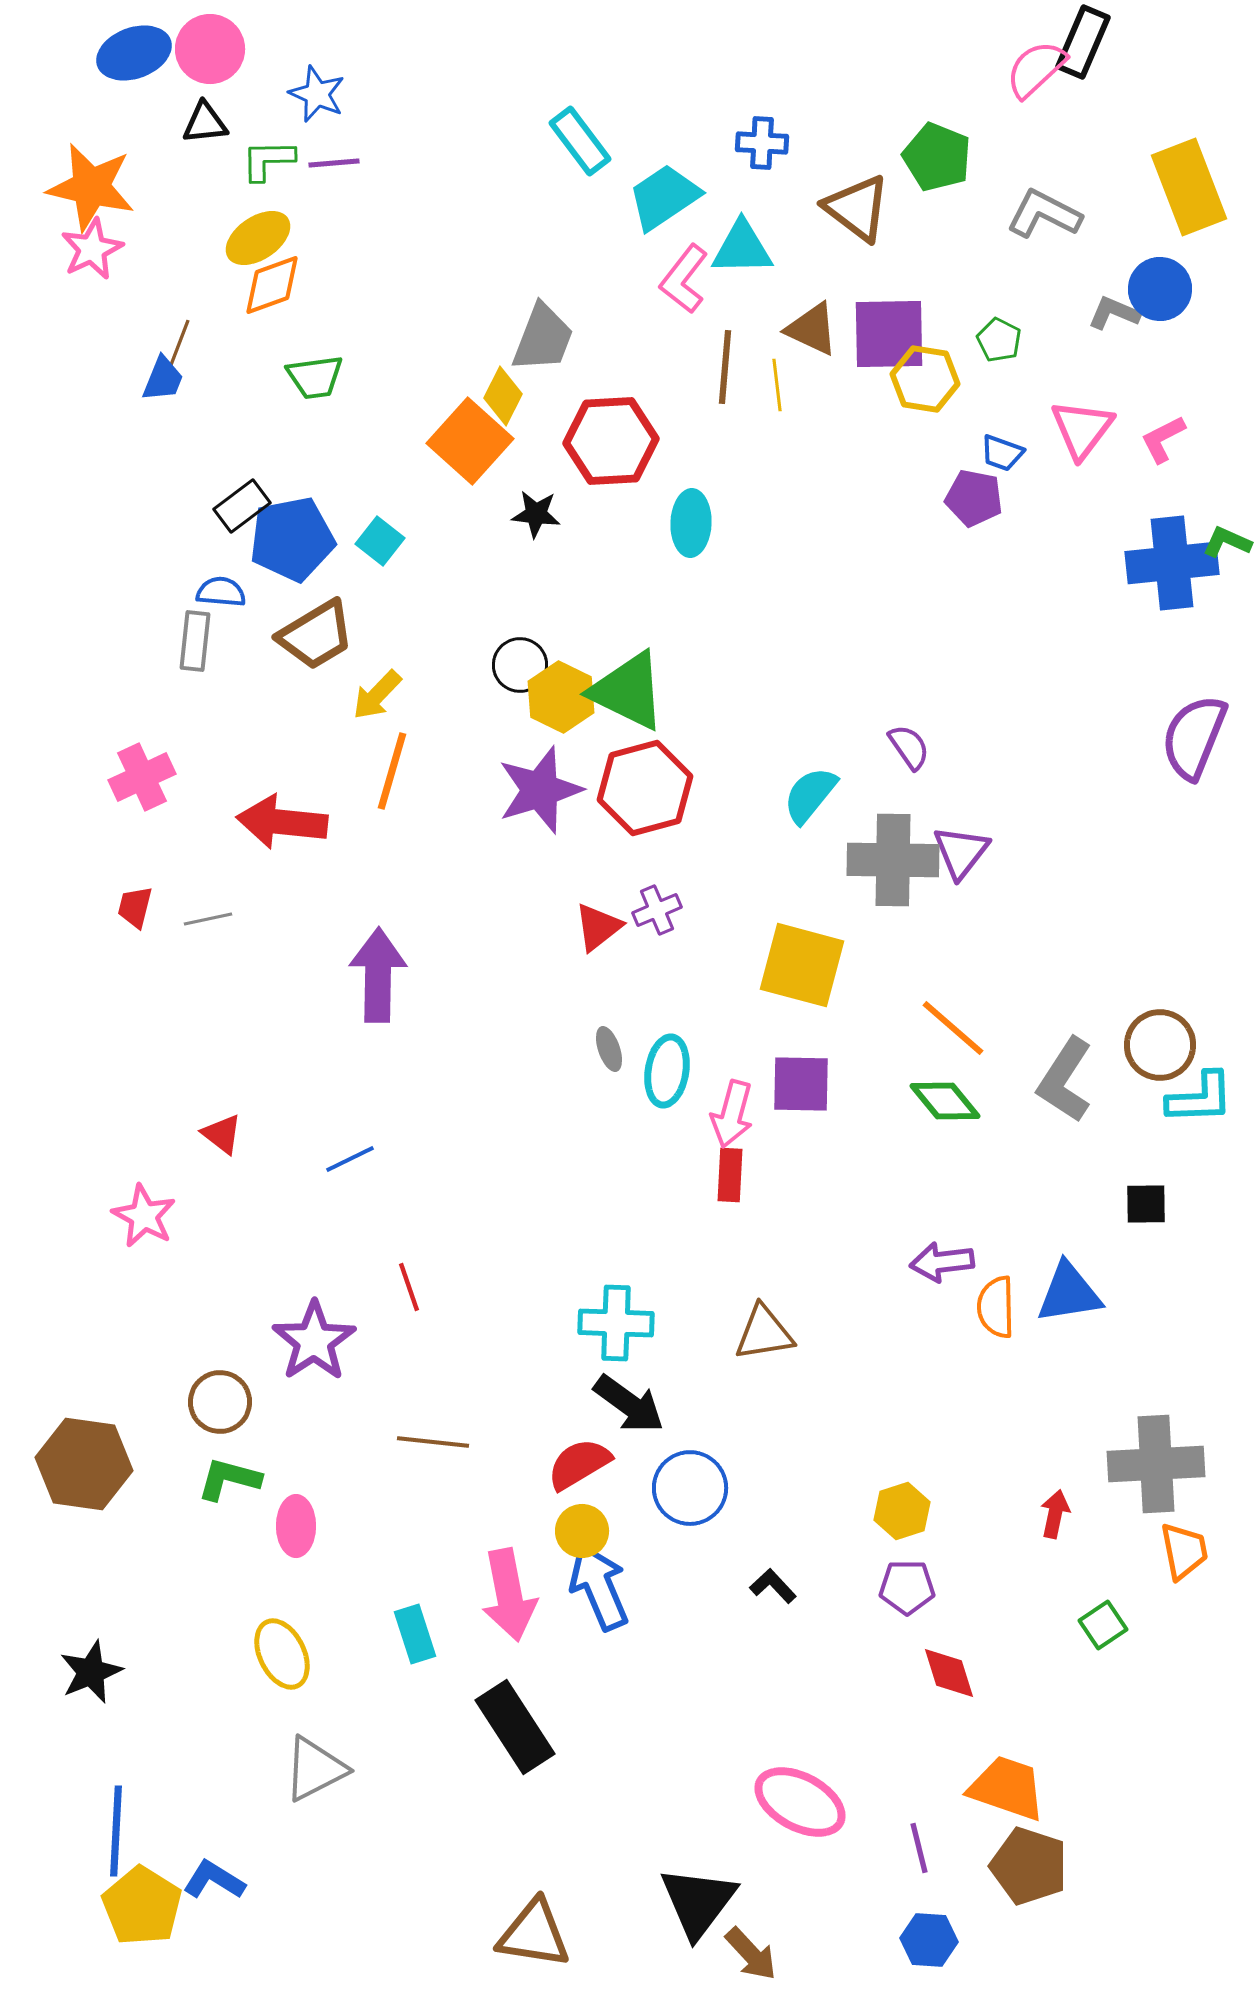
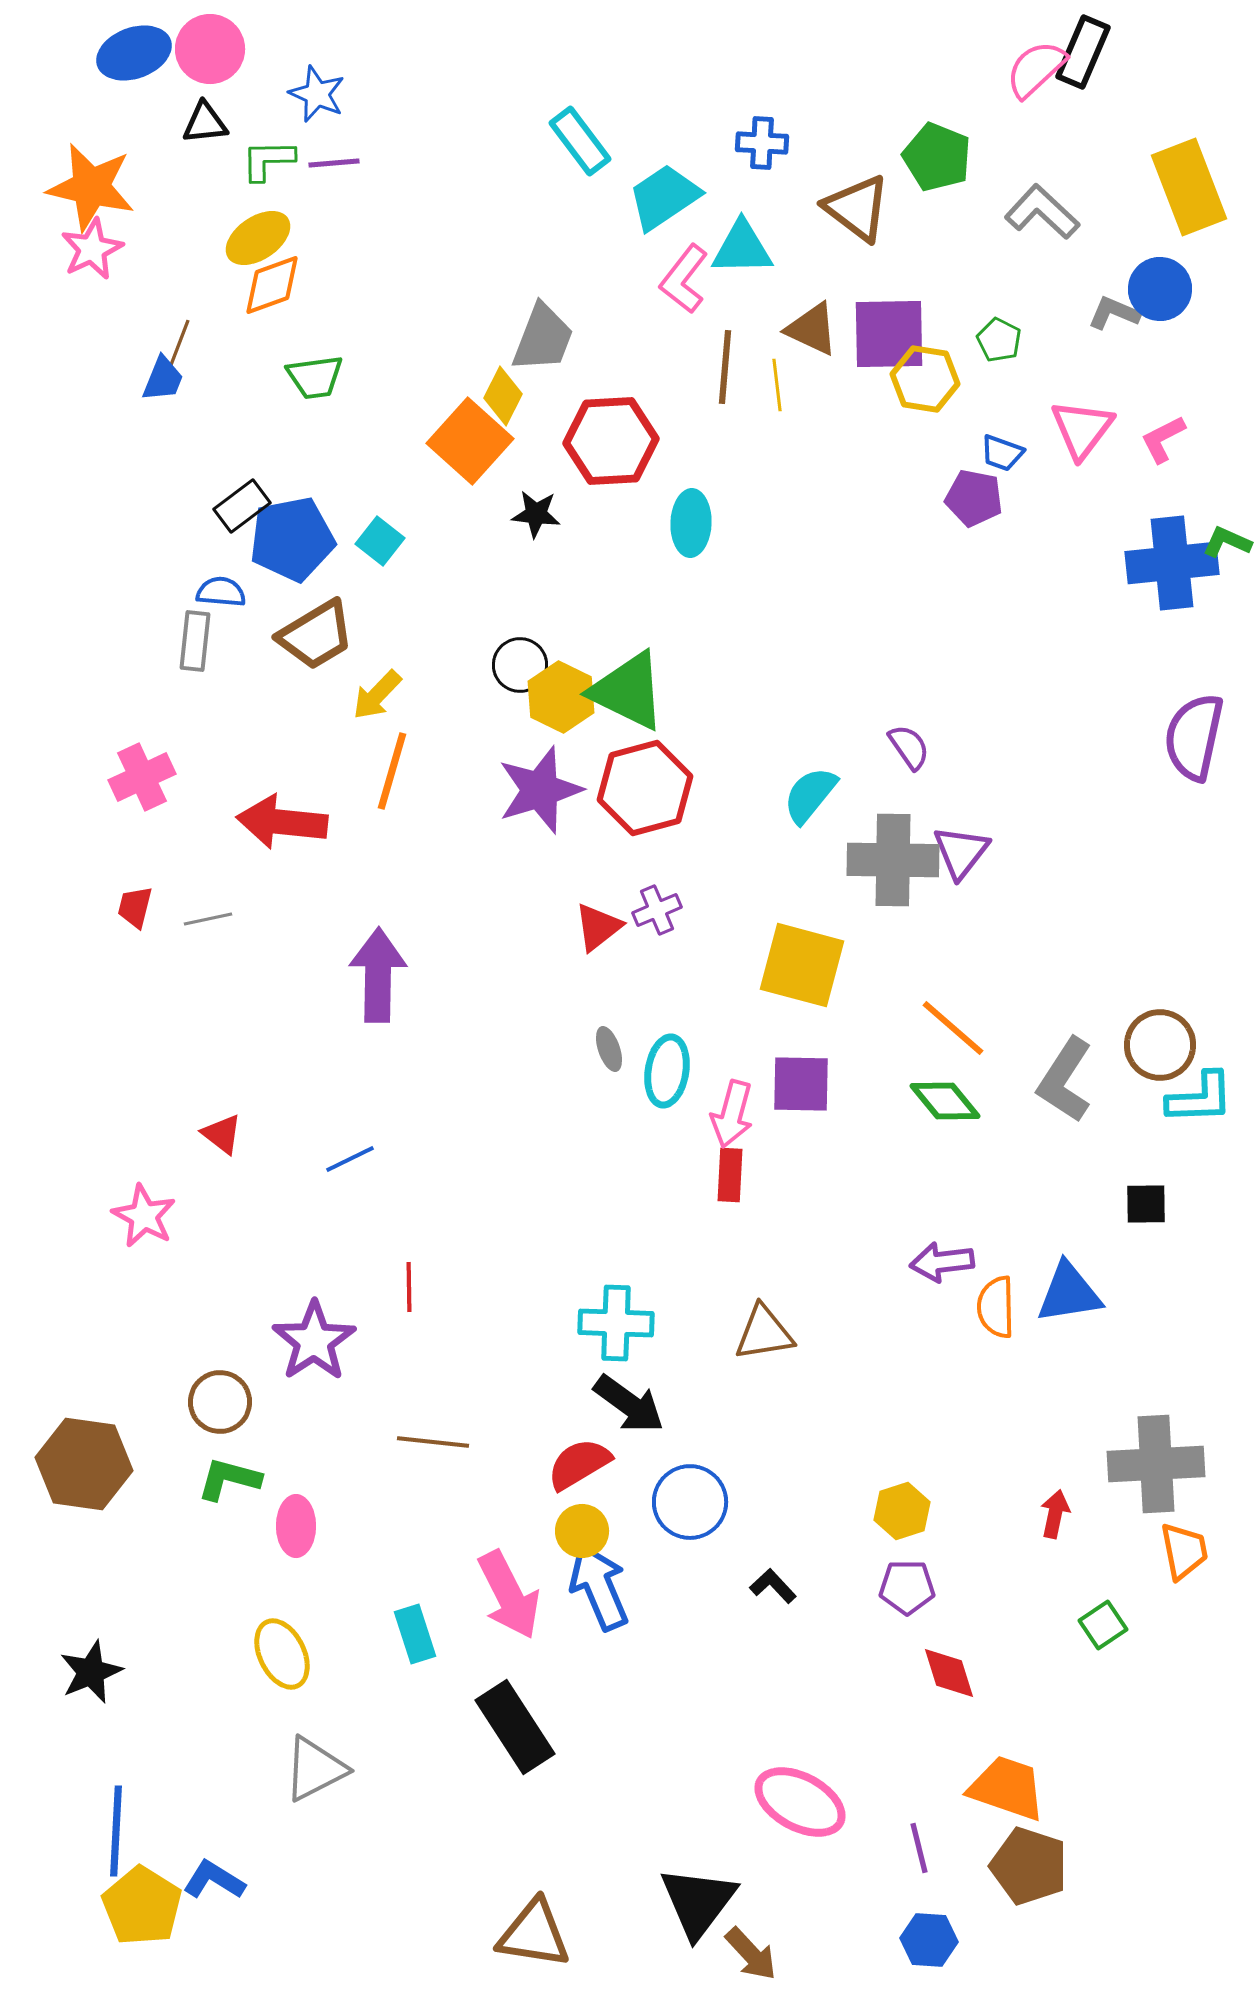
black rectangle at (1083, 42): moved 10 px down
gray L-shape at (1044, 214): moved 2 px left, 2 px up; rotated 16 degrees clockwise
purple semicircle at (1194, 737): rotated 10 degrees counterclockwise
red line at (409, 1287): rotated 18 degrees clockwise
blue circle at (690, 1488): moved 14 px down
pink arrow at (509, 1595): rotated 16 degrees counterclockwise
